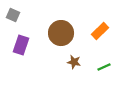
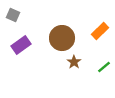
brown circle: moved 1 px right, 5 px down
purple rectangle: rotated 36 degrees clockwise
brown star: rotated 24 degrees clockwise
green line: rotated 16 degrees counterclockwise
